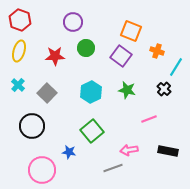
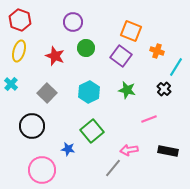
red star: rotated 24 degrees clockwise
cyan cross: moved 7 px left, 1 px up
cyan hexagon: moved 2 px left
blue star: moved 1 px left, 3 px up
gray line: rotated 30 degrees counterclockwise
